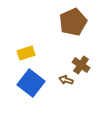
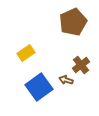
yellow rectangle: rotated 18 degrees counterclockwise
brown cross: rotated 18 degrees clockwise
blue square: moved 8 px right, 4 px down; rotated 16 degrees clockwise
